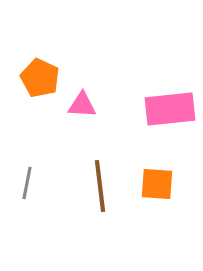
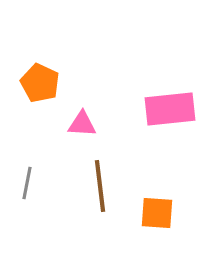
orange pentagon: moved 5 px down
pink triangle: moved 19 px down
orange square: moved 29 px down
